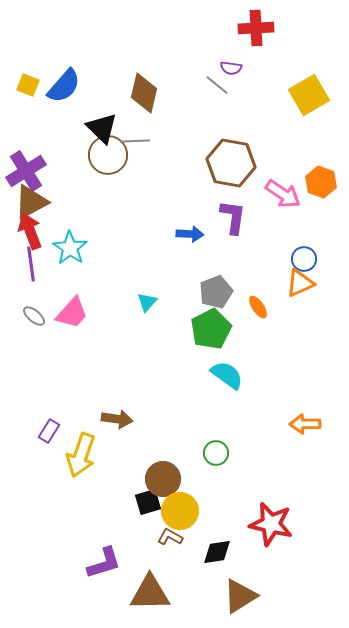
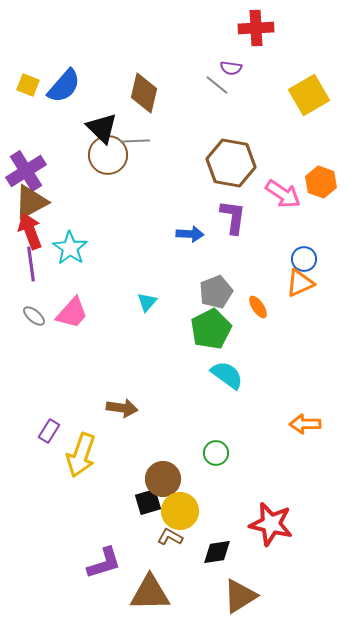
brown arrow at (117, 419): moved 5 px right, 11 px up
